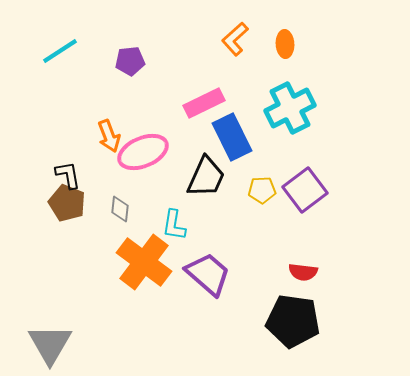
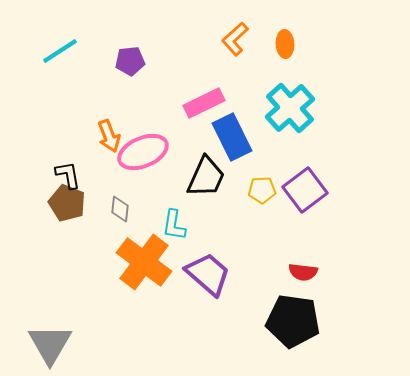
cyan cross: rotated 15 degrees counterclockwise
